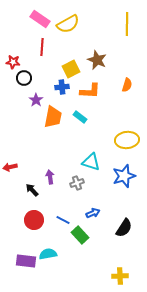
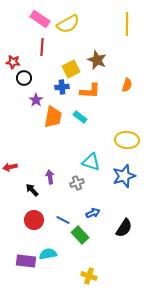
yellow ellipse: rotated 10 degrees clockwise
yellow cross: moved 31 px left; rotated 21 degrees clockwise
